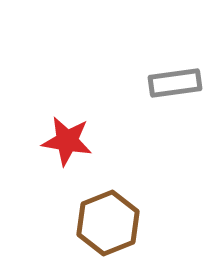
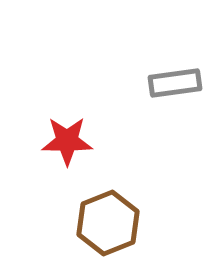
red star: rotated 9 degrees counterclockwise
